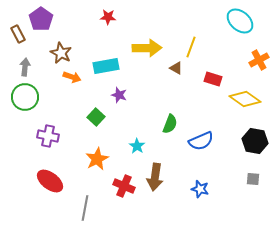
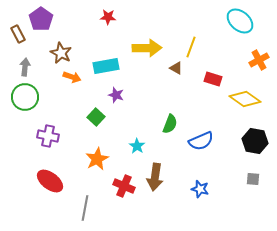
purple star: moved 3 px left
